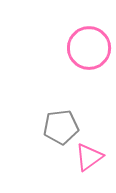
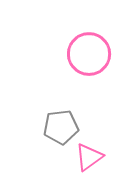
pink circle: moved 6 px down
